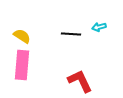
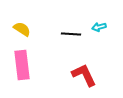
yellow semicircle: moved 7 px up
pink rectangle: rotated 12 degrees counterclockwise
red L-shape: moved 4 px right, 6 px up
